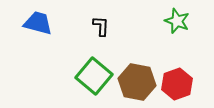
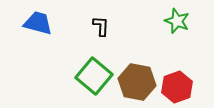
red hexagon: moved 3 px down
